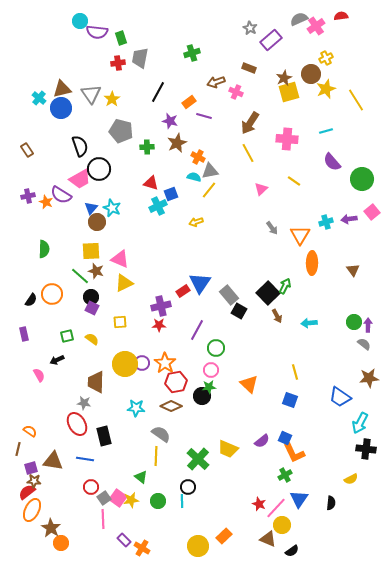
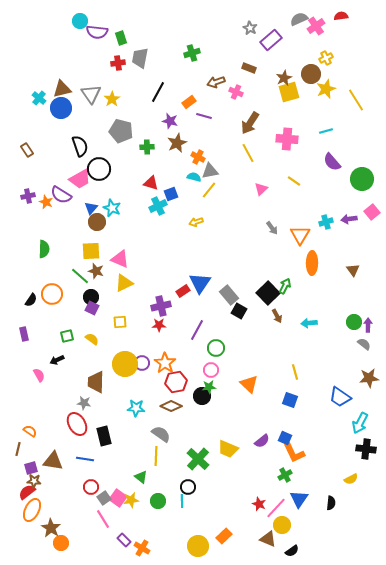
pink line at (103, 519): rotated 30 degrees counterclockwise
